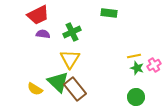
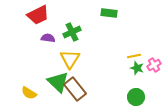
purple semicircle: moved 5 px right, 4 px down
yellow semicircle: moved 6 px left, 4 px down
